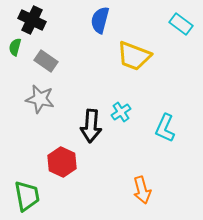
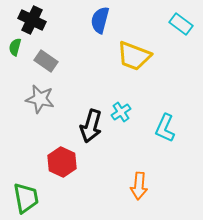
black arrow: rotated 12 degrees clockwise
orange arrow: moved 3 px left, 4 px up; rotated 20 degrees clockwise
green trapezoid: moved 1 px left, 2 px down
